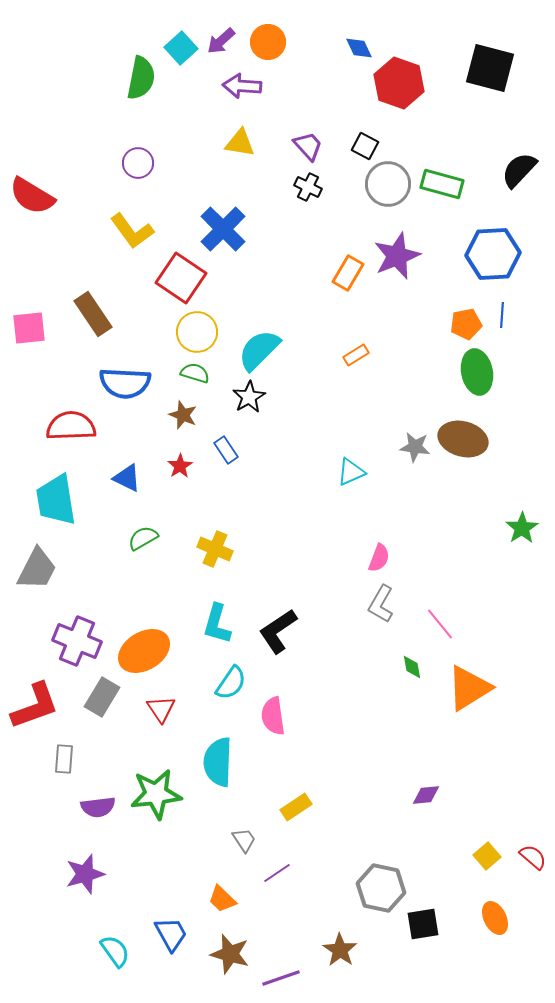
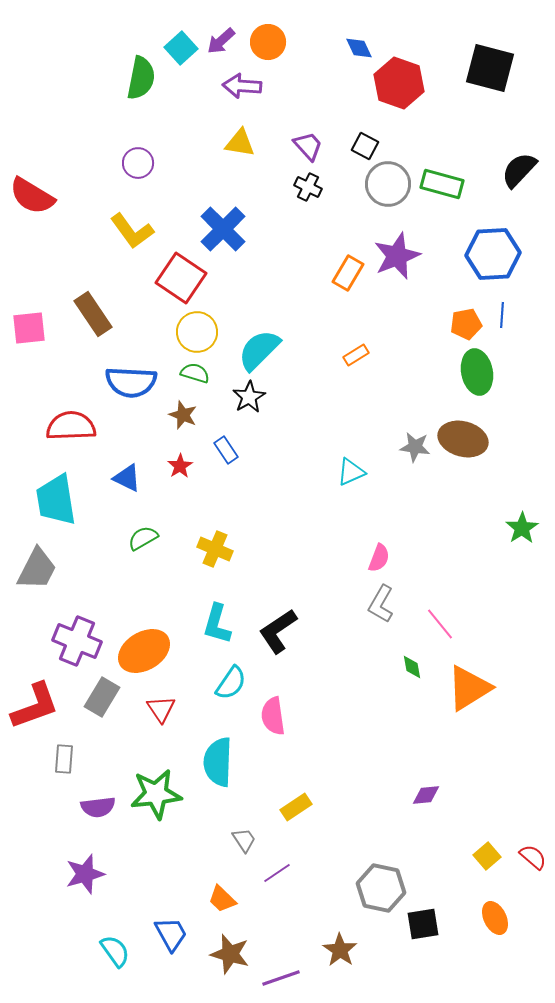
blue semicircle at (125, 383): moved 6 px right, 1 px up
